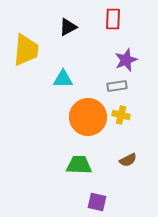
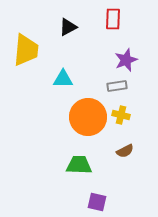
brown semicircle: moved 3 px left, 9 px up
